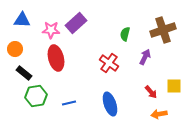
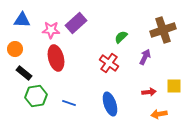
green semicircle: moved 4 px left, 3 px down; rotated 32 degrees clockwise
red arrow: moved 2 px left; rotated 56 degrees counterclockwise
blue line: rotated 32 degrees clockwise
